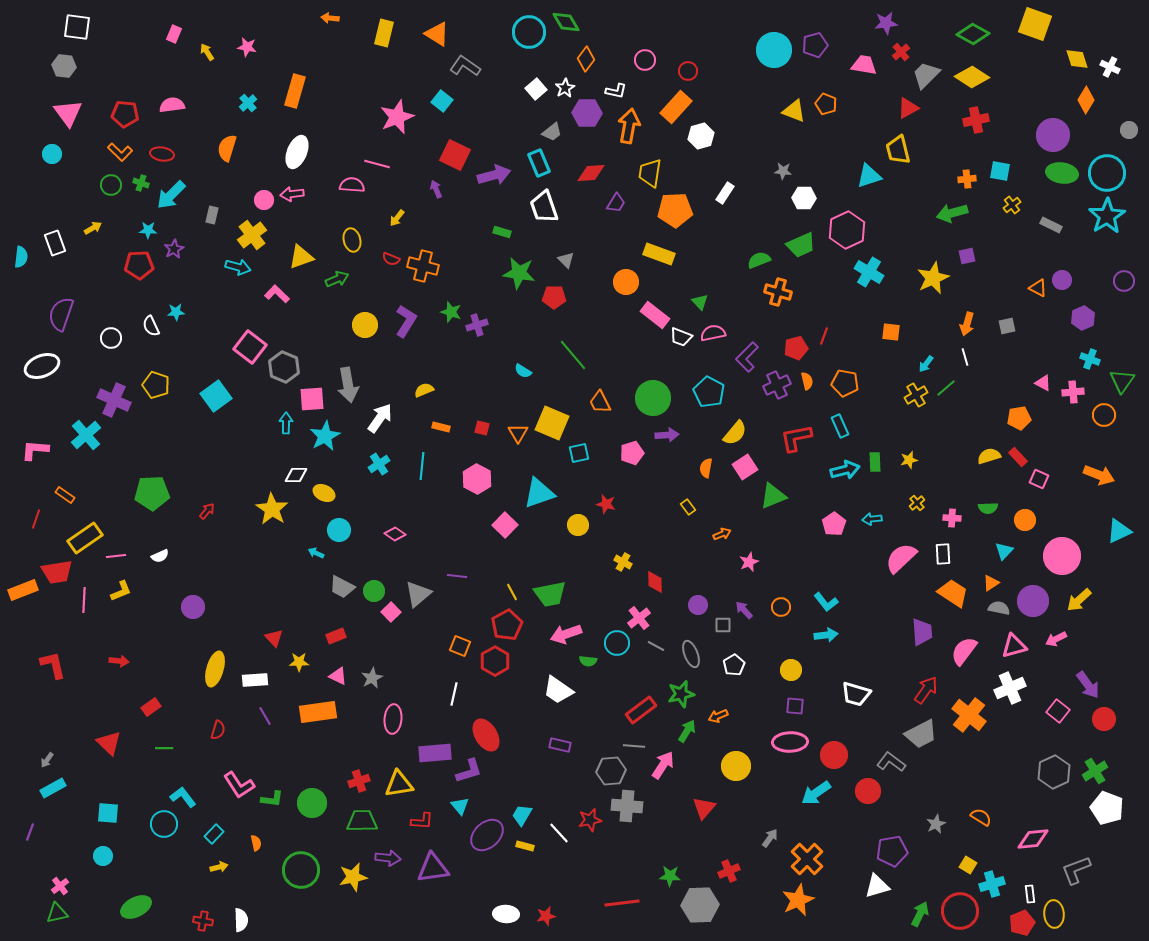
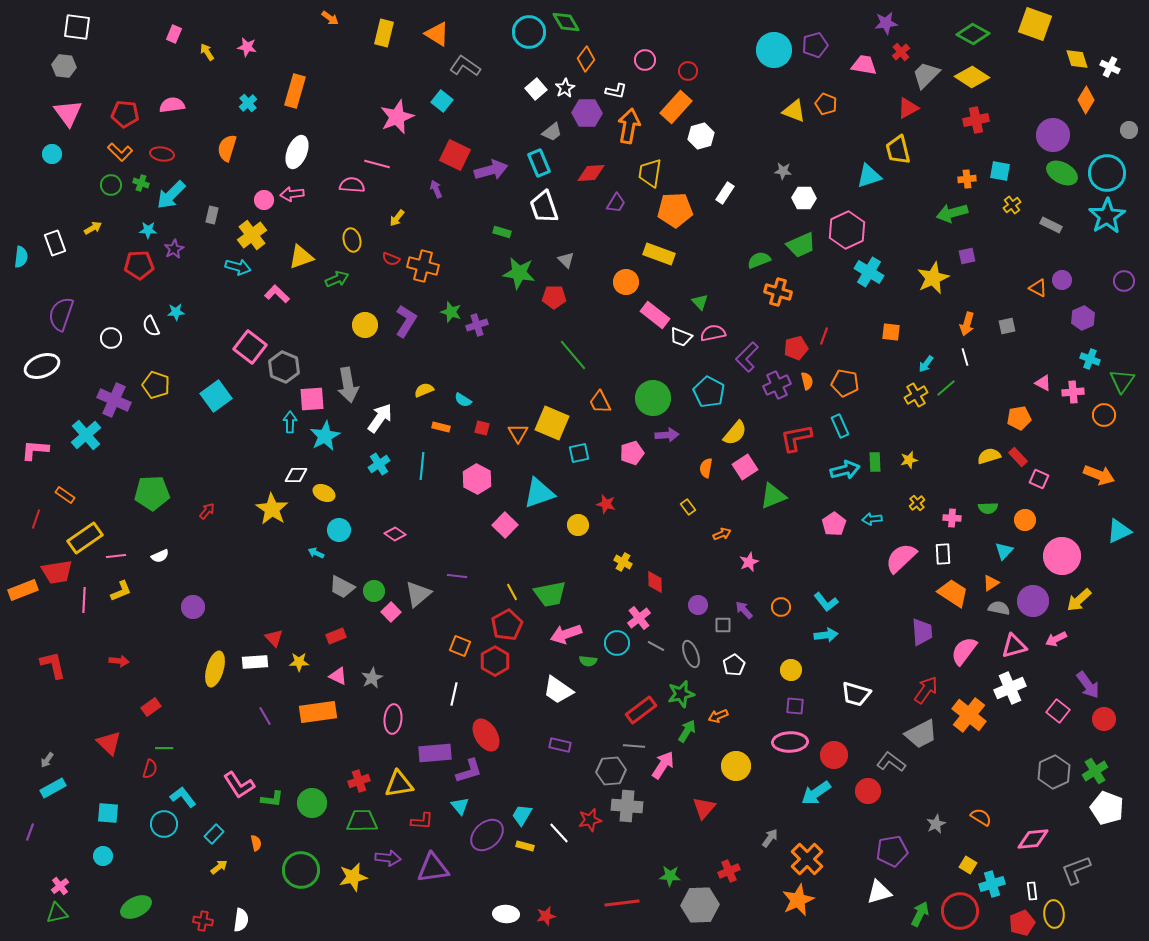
orange arrow at (330, 18): rotated 150 degrees counterclockwise
green ellipse at (1062, 173): rotated 20 degrees clockwise
purple arrow at (494, 175): moved 3 px left, 5 px up
cyan semicircle at (523, 371): moved 60 px left, 29 px down
cyan arrow at (286, 423): moved 4 px right, 1 px up
white rectangle at (255, 680): moved 18 px up
red semicircle at (218, 730): moved 68 px left, 39 px down
yellow arrow at (219, 867): rotated 24 degrees counterclockwise
white triangle at (877, 886): moved 2 px right, 6 px down
white rectangle at (1030, 894): moved 2 px right, 3 px up
white semicircle at (241, 920): rotated 10 degrees clockwise
